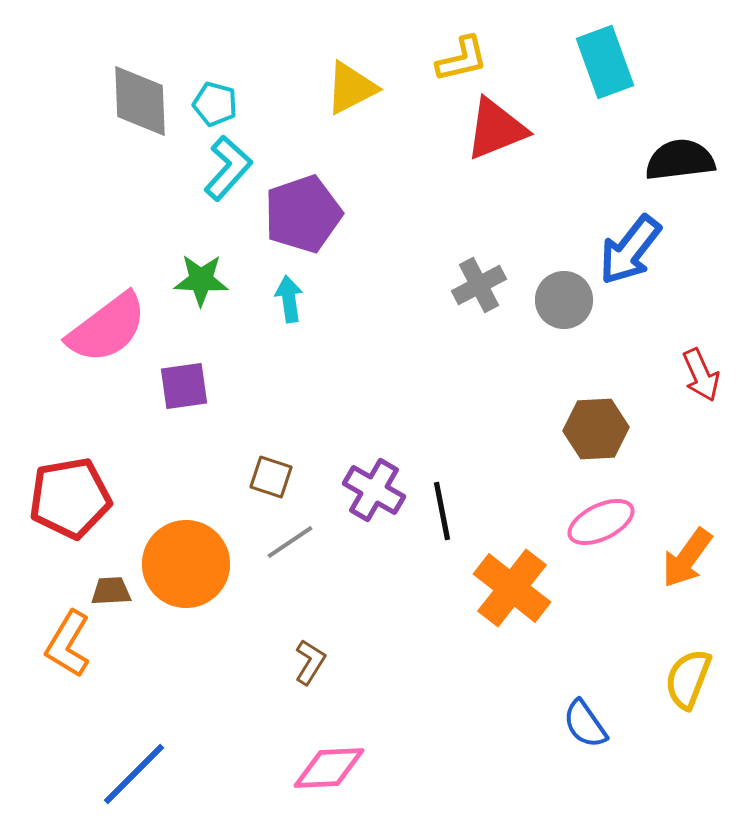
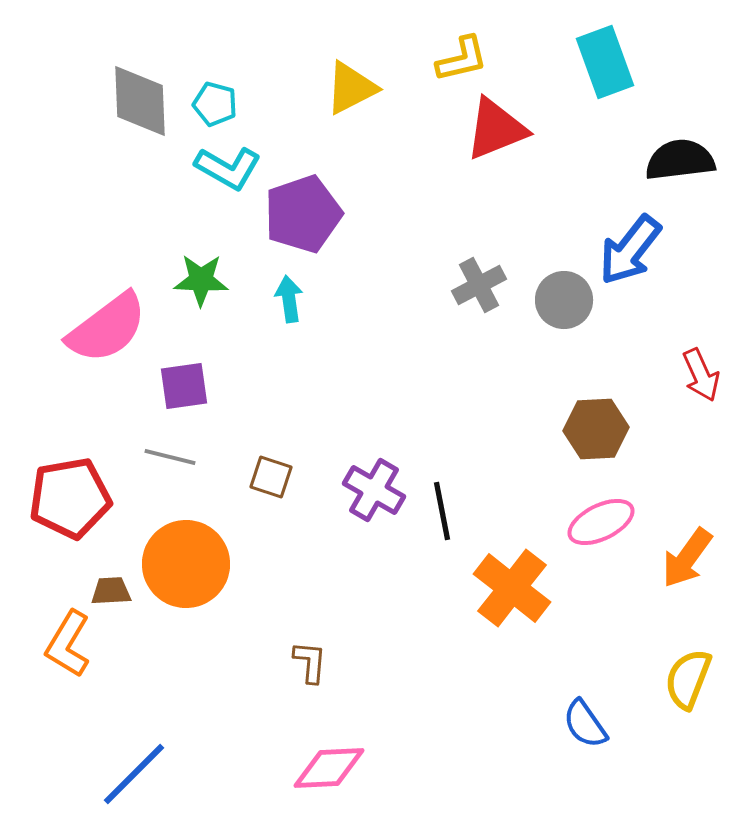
cyan L-shape: rotated 78 degrees clockwise
gray line: moved 120 px left, 85 px up; rotated 48 degrees clockwise
brown L-shape: rotated 27 degrees counterclockwise
